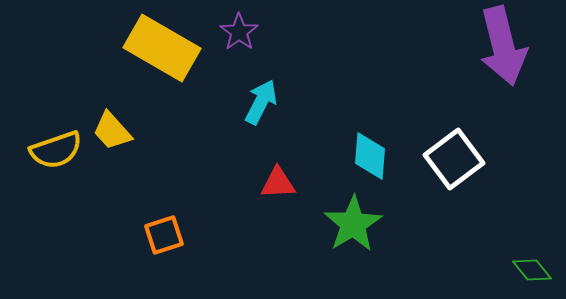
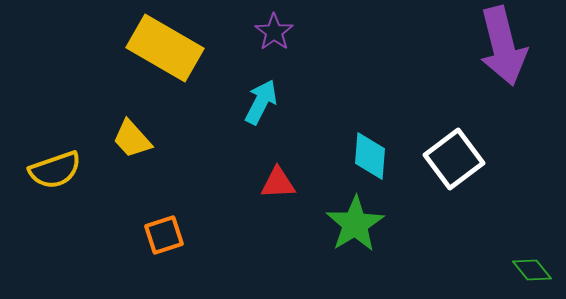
purple star: moved 35 px right
yellow rectangle: moved 3 px right
yellow trapezoid: moved 20 px right, 8 px down
yellow semicircle: moved 1 px left, 20 px down
green star: moved 2 px right
